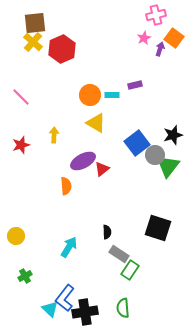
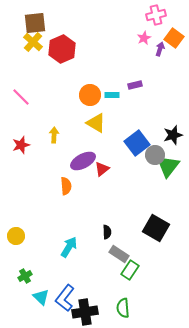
black square: moved 2 px left; rotated 12 degrees clockwise
cyan triangle: moved 9 px left, 12 px up
